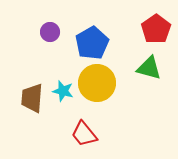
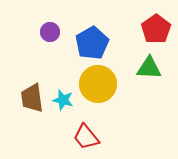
green triangle: rotated 12 degrees counterclockwise
yellow circle: moved 1 px right, 1 px down
cyan star: moved 9 px down
brown trapezoid: rotated 12 degrees counterclockwise
red trapezoid: moved 2 px right, 3 px down
